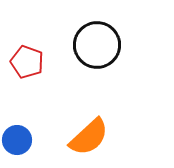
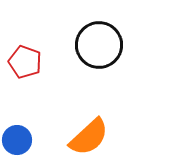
black circle: moved 2 px right
red pentagon: moved 2 px left
